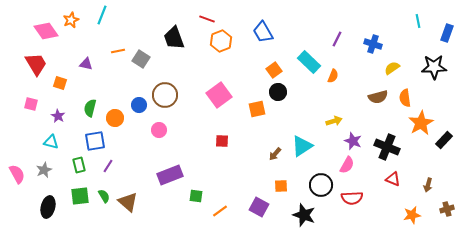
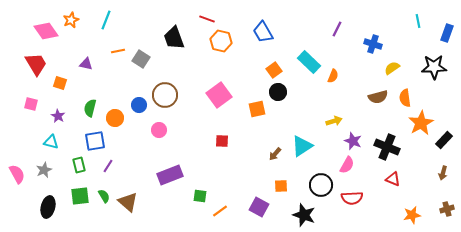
cyan line at (102, 15): moved 4 px right, 5 px down
purple line at (337, 39): moved 10 px up
orange hexagon at (221, 41): rotated 25 degrees counterclockwise
brown arrow at (428, 185): moved 15 px right, 12 px up
green square at (196, 196): moved 4 px right
